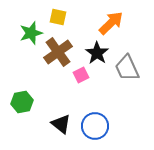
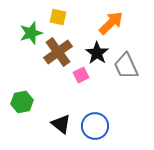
gray trapezoid: moved 1 px left, 2 px up
